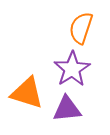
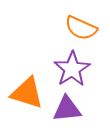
orange semicircle: rotated 84 degrees counterclockwise
